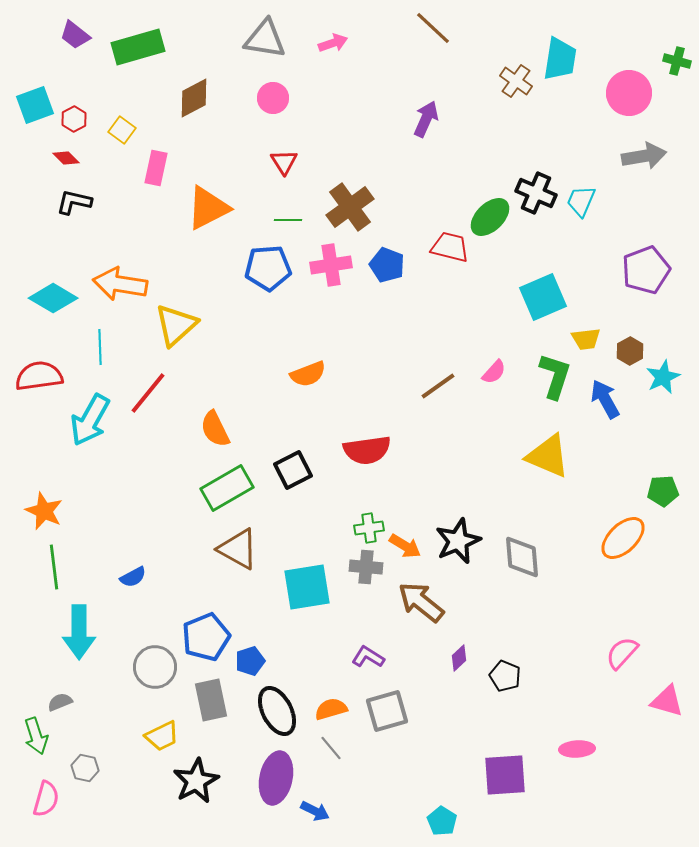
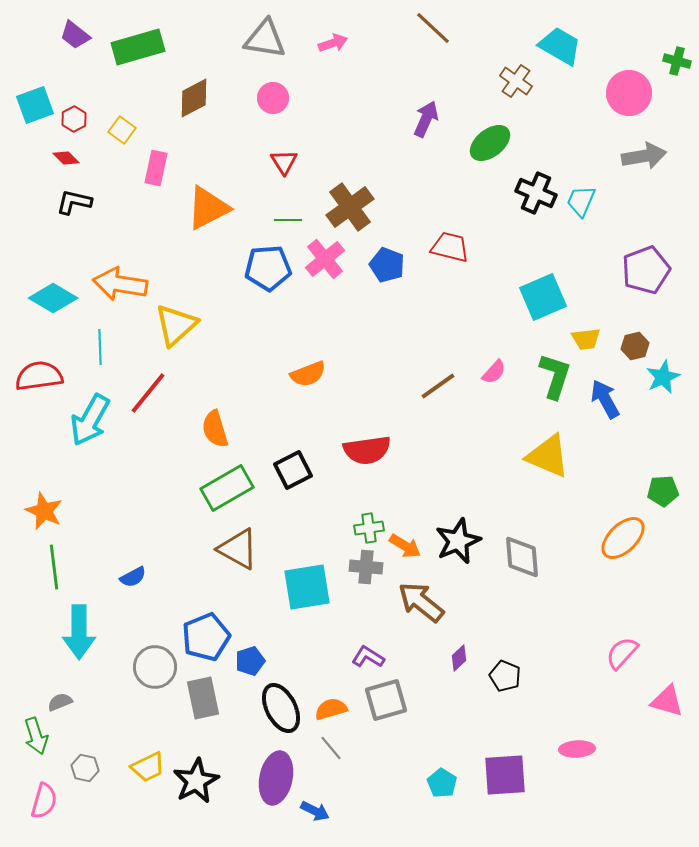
cyan trapezoid at (560, 59): moved 13 px up; rotated 69 degrees counterclockwise
green ellipse at (490, 217): moved 74 px up; rotated 6 degrees clockwise
pink cross at (331, 265): moved 6 px left, 6 px up; rotated 30 degrees counterclockwise
brown hexagon at (630, 351): moved 5 px right, 5 px up; rotated 16 degrees clockwise
orange semicircle at (215, 429): rotated 9 degrees clockwise
gray rectangle at (211, 700): moved 8 px left, 2 px up
black ellipse at (277, 711): moved 4 px right, 3 px up
gray square at (387, 711): moved 1 px left, 11 px up
yellow trapezoid at (162, 736): moved 14 px left, 31 px down
pink semicircle at (46, 799): moved 2 px left, 2 px down
cyan pentagon at (442, 821): moved 38 px up
